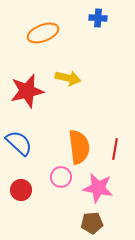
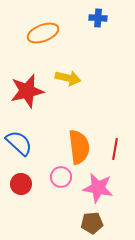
red circle: moved 6 px up
